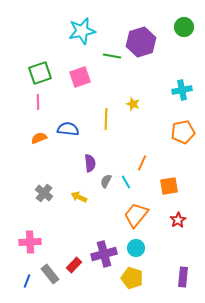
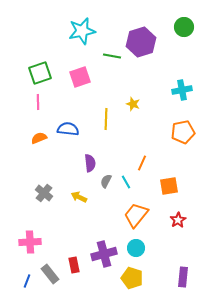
red rectangle: rotated 56 degrees counterclockwise
